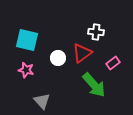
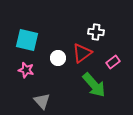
pink rectangle: moved 1 px up
